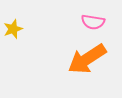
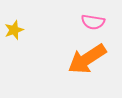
yellow star: moved 1 px right, 1 px down
